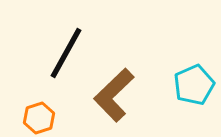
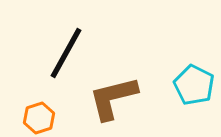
cyan pentagon: rotated 21 degrees counterclockwise
brown L-shape: moved 1 px left, 3 px down; rotated 30 degrees clockwise
